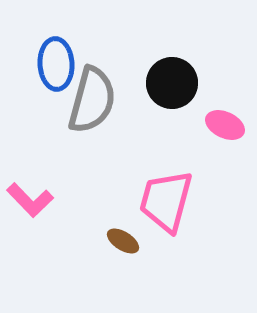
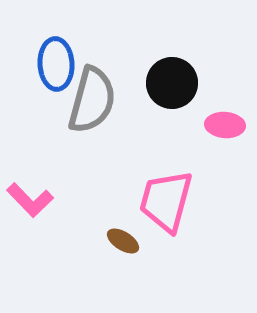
pink ellipse: rotated 21 degrees counterclockwise
